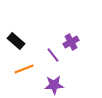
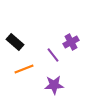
black rectangle: moved 1 px left, 1 px down
